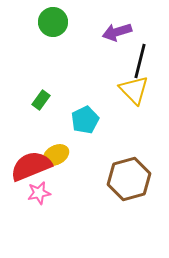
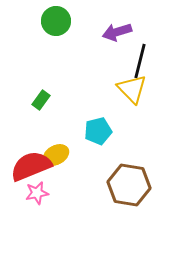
green circle: moved 3 px right, 1 px up
yellow triangle: moved 2 px left, 1 px up
cyan pentagon: moved 13 px right, 11 px down; rotated 12 degrees clockwise
brown hexagon: moved 6 px down; rotated 24 degrees clockwise
pink star: moved 2 px left
